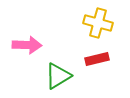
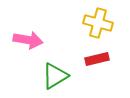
pink arrow: moved 1 px right, 5 px up; rotated 8 degrees clockwise
green triangle: moved 3 px left
